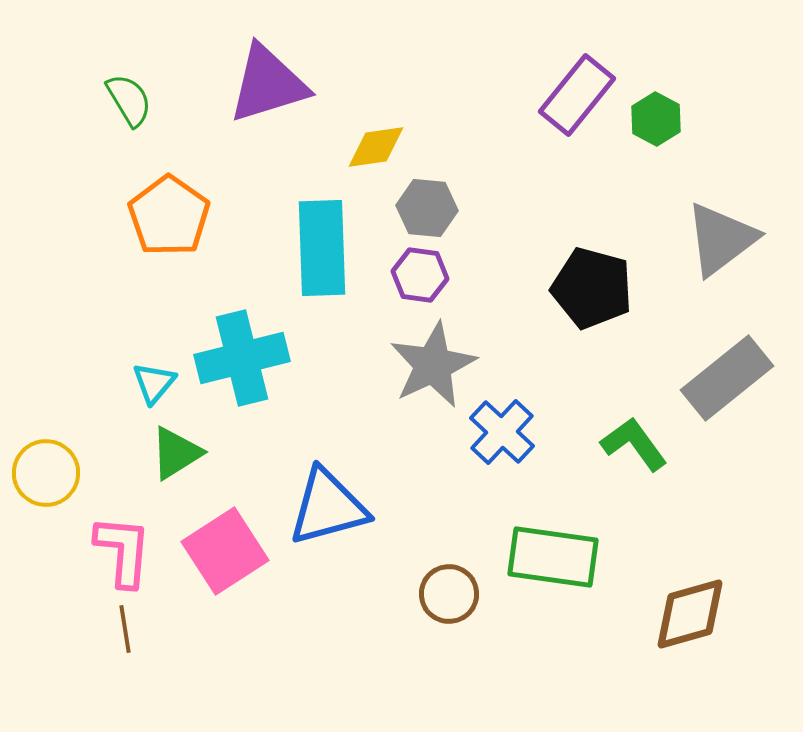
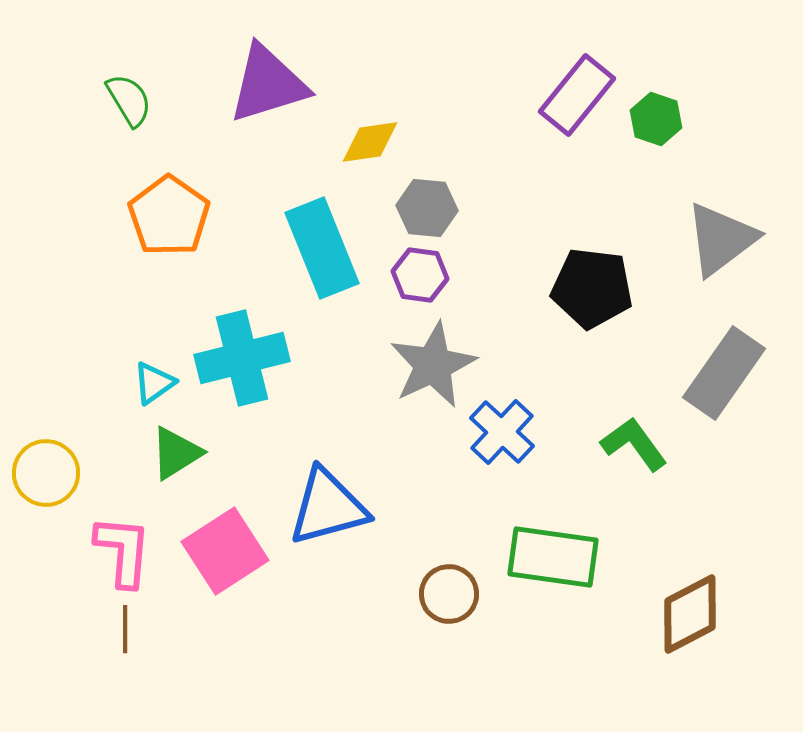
green hexagon: rotated 9 degrees counterclockwise
yellow diamond: moved 6 px left, 5 px up
cyan rectangle: rotated 20 degrees counterclockwise
black pentagon: rotated 8 degrees counterclockwise
gray rectangle: moved 3 px left, 5 px up; rotated 16 degrees counterclockwise
cyan triangle: rotated 15 degrees clockwise
brown diamond: rotated 12 degrees counterclockwise
brown line: rotated 9 degrees clockwise
